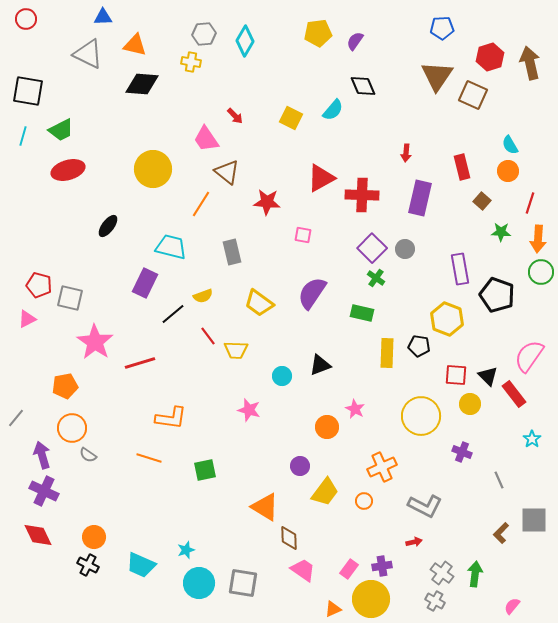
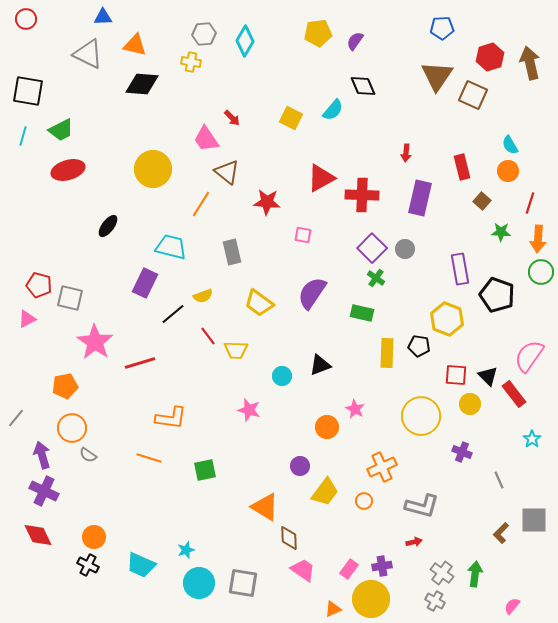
red arrow at (235, 116): moved 3 px left, 2 px down
gray L-shape at (425, 506): moved 3 px left; rotated 12 degrees counterclockwise
